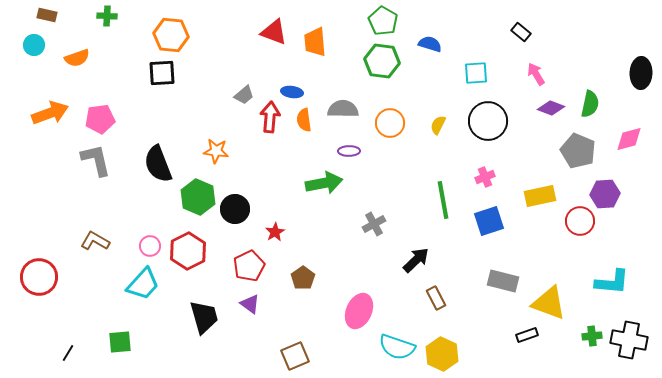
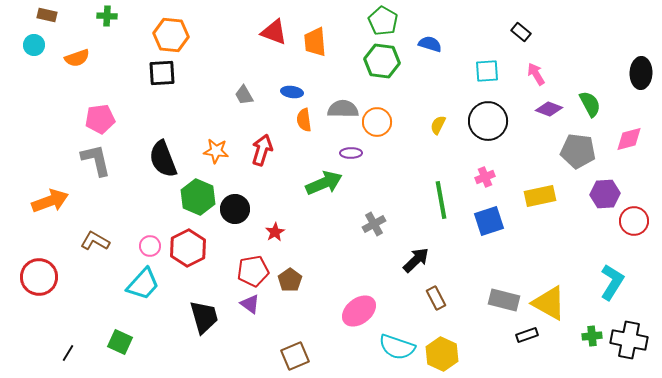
cyan square at (476, 73): moved 11 px right, 2 px up
gray trapezoid at (244, 95): rotated 100 degrees clockwise
green semicircle at (590, 104): rotated 40 degrees counterclockwise
purple diamond at (551, 108): moved 2 px left, 1 px down
orange arrow at (50, 113): moved 88 px down
red arrow at (270, 117): moved 8 px left, 33 px down; rotated 12 degrees clockwise
orange circle at (390, 123): moved 13 px left, 1 px up
purple ellipse at (349, 151): moved 2 px right, 2 px down
gray pentagon at (578, 151): rotated 16 degrees counterclockwise
black semicircle at (158, 164): moved 5 px right, 5 px up
green arrow at (324, 183): rotated 12 degrees counterclockwise
green line at (443, 200): moved 2 px left
red circle at (580, 221): moved 54 px right
red hexagon at (188, 251): moved 3 px up
red pentagon at (249, 266): moved 4 px right, 5 px down; rotated 16 degrees clockwise
brown pentagon at (303, 278): moved 13 px left, 2 px down
gray rectangle at (503, 281): moved 1 px right, 19 px down
cyan L-shape at (612, 282): rotated 63 degrees counterclockwise
yellow triangle at (549, 303): rotated 9 degrees clockwise
pink ellipse at (359, 311): rotated 28 degrees clockwise
green square at (120, 342): rotated 30 degrees clockwise
